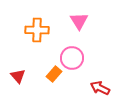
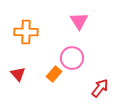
orange cross: moved 11 px left, 2 px down
red triangle: moved 2 px up
red arrow: rotated 102 degrees clockwise
